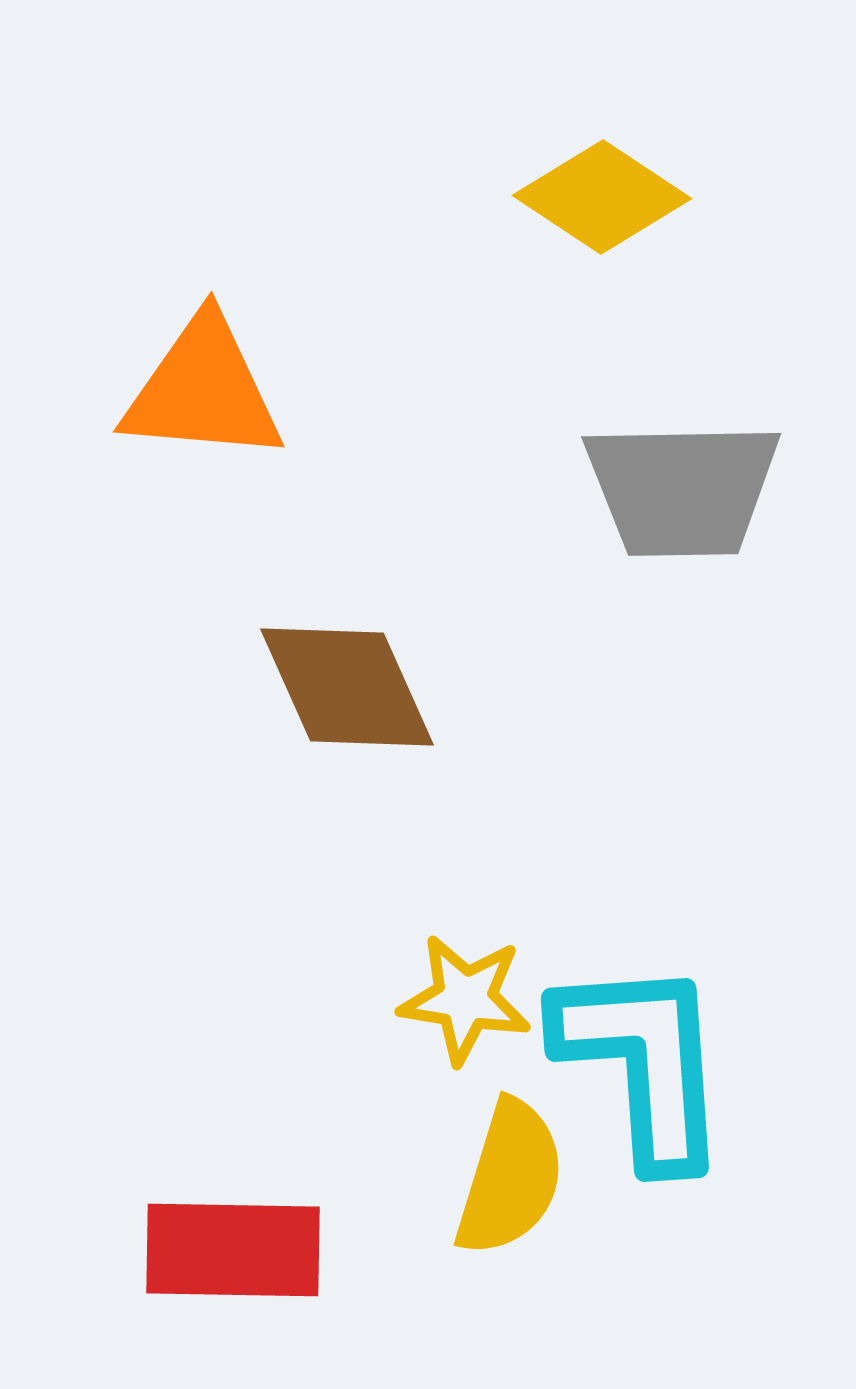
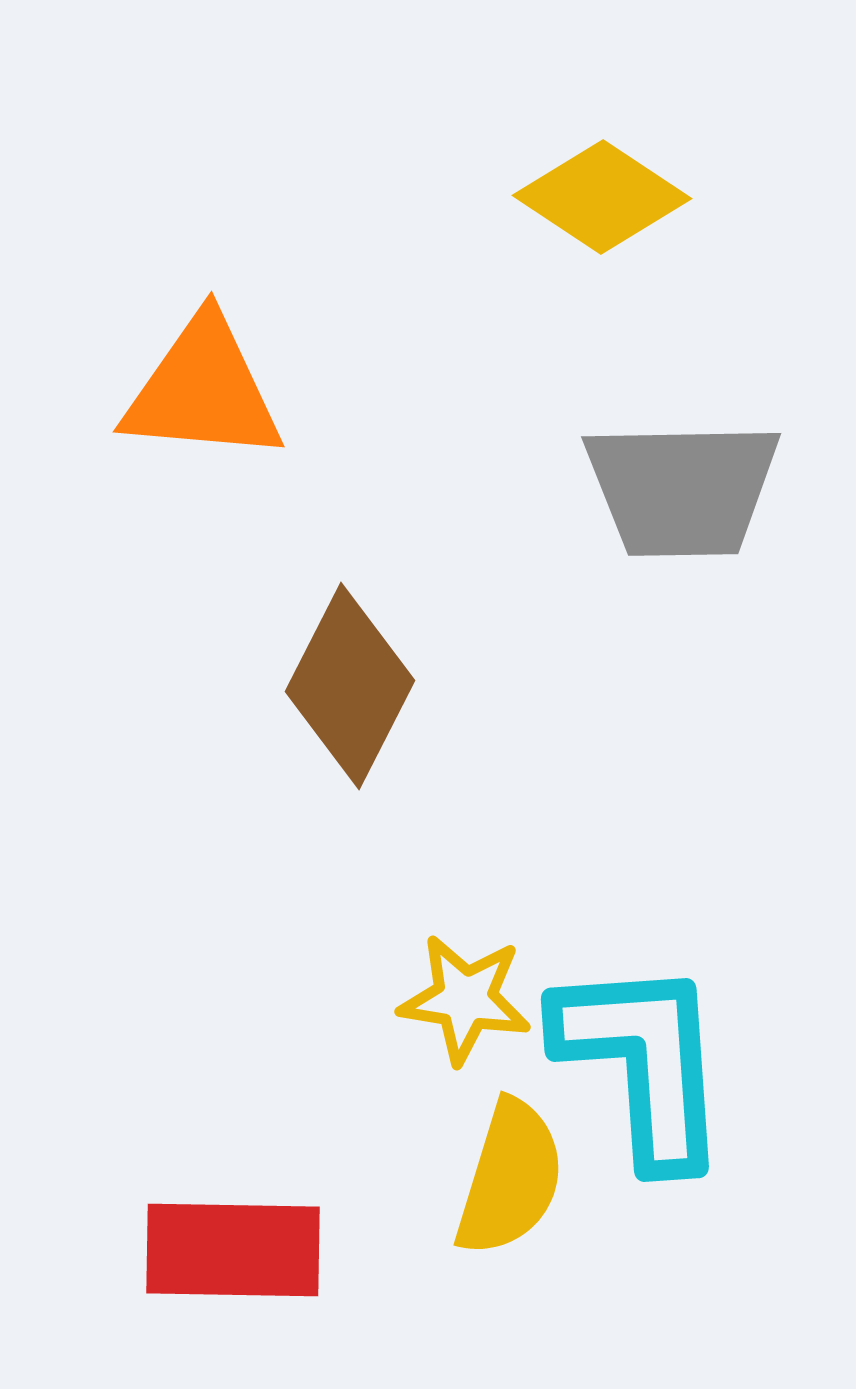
brown diamond: moved 3 px right, 1 px up; rotated 51 degrees clockwise
